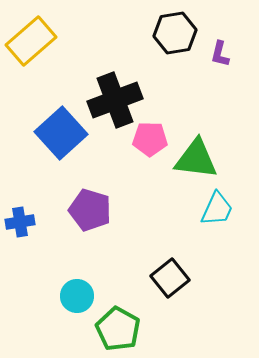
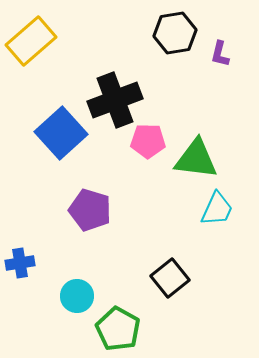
pink pentagon: moved 2 px left, 2 px down
blue cross: moved 41 px down
